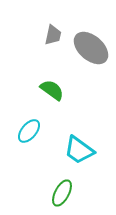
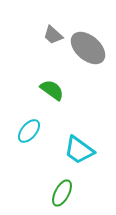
gray trapezoid: rotated 120 degrees clockwise
gray ellipse: moved 3 px left
